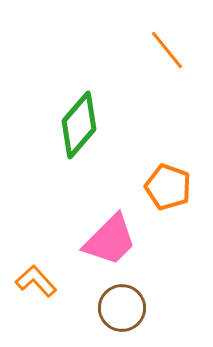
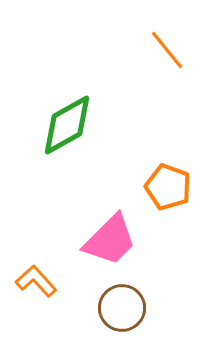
green diamond: moved 12 px left; rotated 20 degrees clockwise
